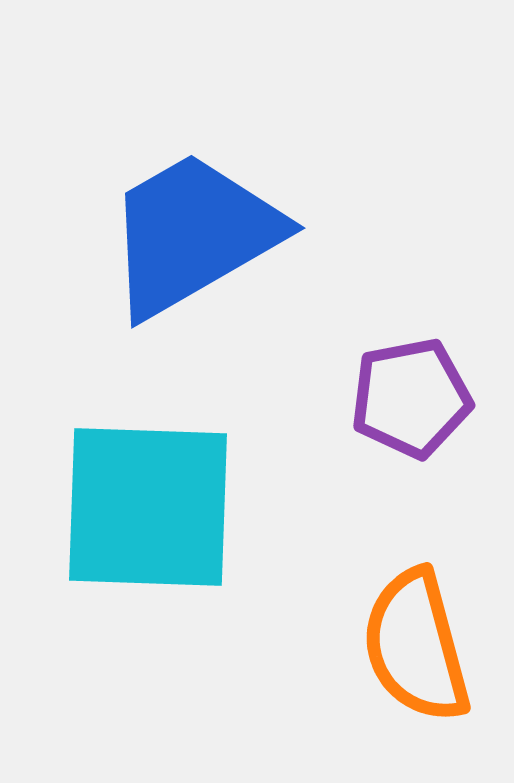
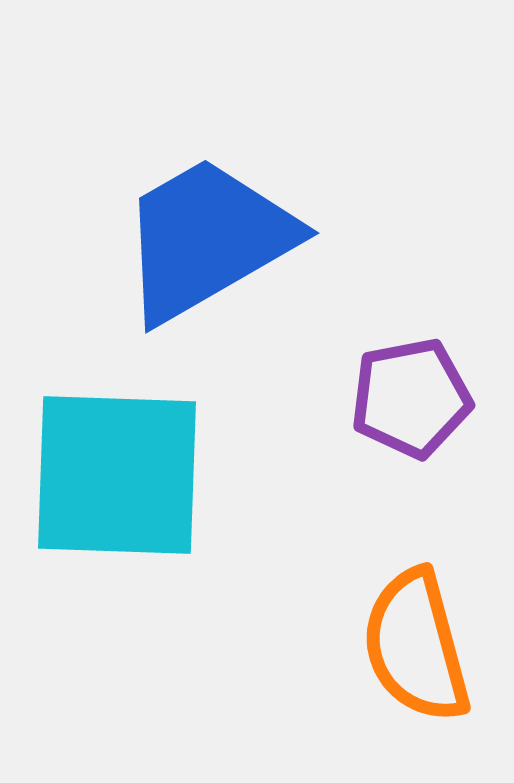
blue trapezoid: moved 14 px right, 5 px down
cyan square: moved 31 px left, 32 px up
